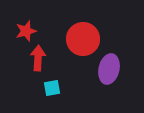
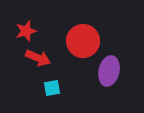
red circle: moved 2 px down
red arrow: rotated 110 degrees clockwise
purple ellipse: moved 2 px down
